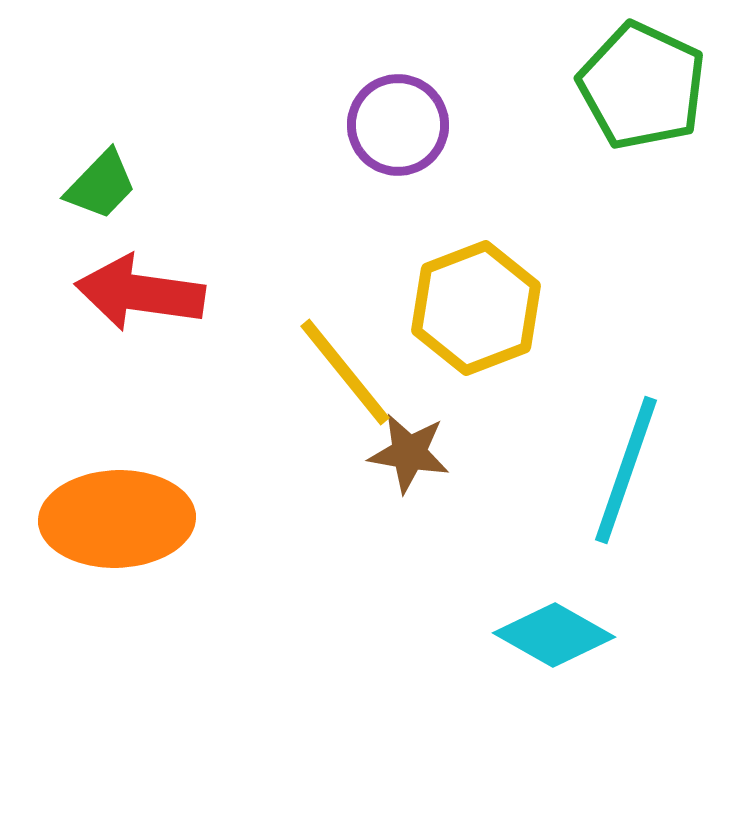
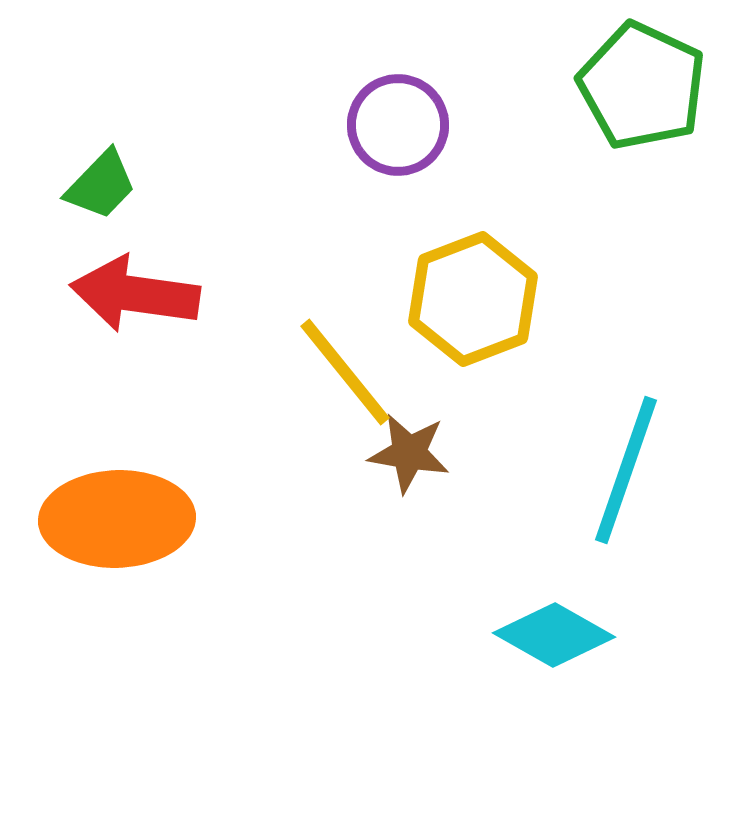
red arrow: moved 5 px left, 1 px down
yellow hexagon: moved 3 px left, 9 px up
